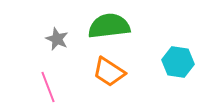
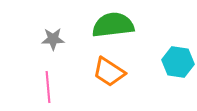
green semicircle: moved 4 px right, 1 px up
gray star: moved 4 px left; rotated 25 degrees counterclockwise
pink line: rotated 16 degrees clockwise
